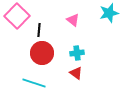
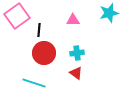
pink square: rotated 10 degrees clockwise
pink triangle: rotated 40 degrees counterclockwise
red circle: moved 2 px right
